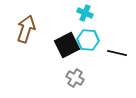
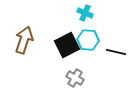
brown arrow: moved 2 px left, 11 px down
black line: moved 1 px left, 1 px up
